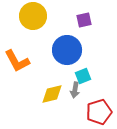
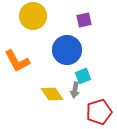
yellow diamond: rotated 70 degrees clockwise
